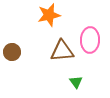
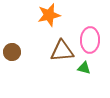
green triangle: moved 8 px right, 14 px up; rotated 40 degrees counterclockwise
